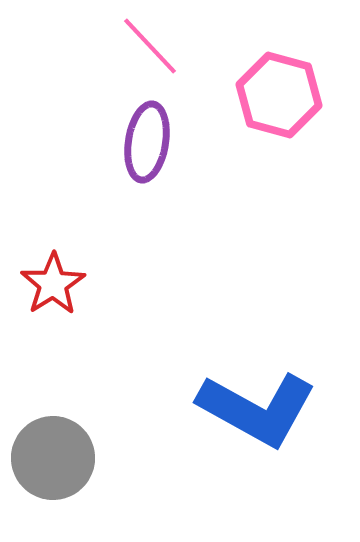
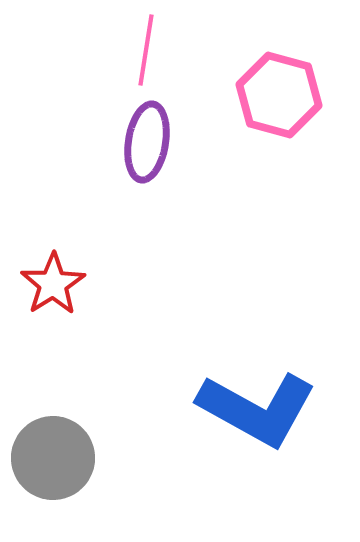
pink line: moved 4 px left, 4 px down; rotated 52 degrees clockwise
